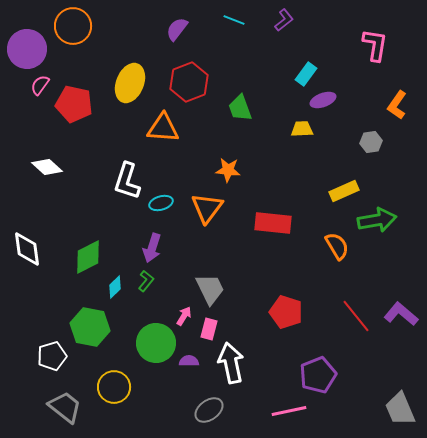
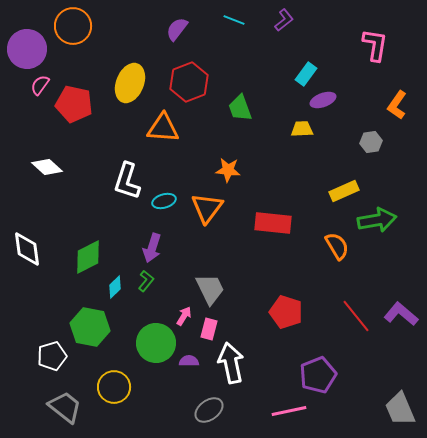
cyan ellipse at (161, 203): moved 3 px right, 2 px up
